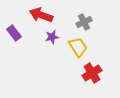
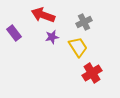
red arrow: moved 2 px right
